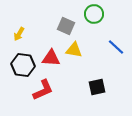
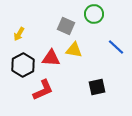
black hexagon: rotated 25 degrees clockwise
